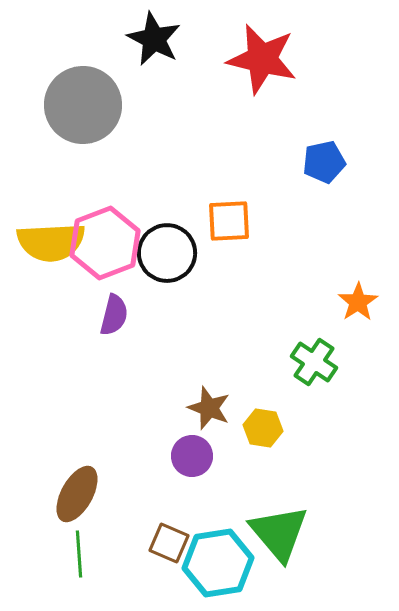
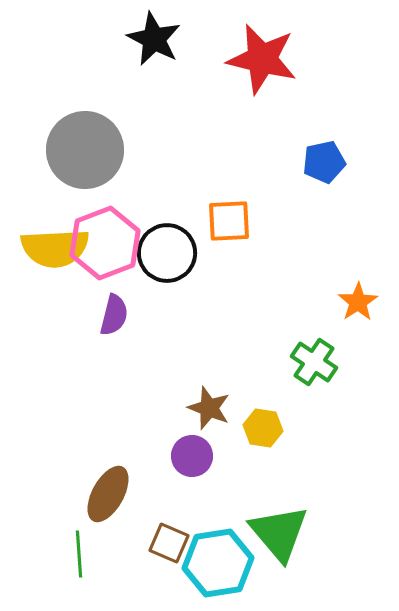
gray circle: moved 2 px right, 45 px down
yellow semicircle: moved 4 px right, 6 px down
brown ellipse: moved 31 px right
